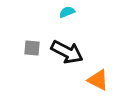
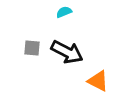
cyan semicircle: moved 3 px left
orange triangle: moved 1 px down
